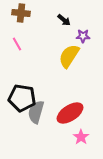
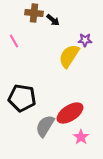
brown cross: moved 13 px right
black arrow: moved 11 px left
purple star: moved 2 px right, 4 px down
pink line: moved 3 px left, 3 px up
gray semicircle: moved 9 px right, 14 px down; rotated 15 degrees clockwise
